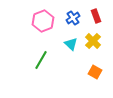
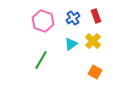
pink hexagon: rotated 20 degrees counterclockwise
cyan triangle: rotated 40 degrees clockwise
